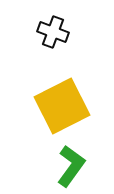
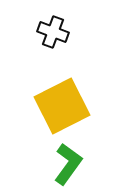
green L-shape: moved 3 px left, 2 px up
